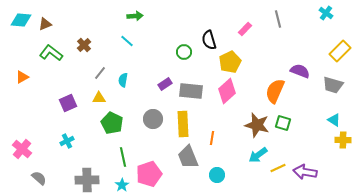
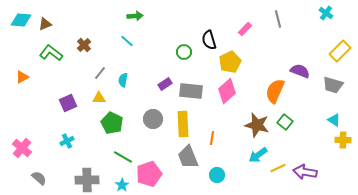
green square at (283, 123): moved 2 px right, 1 px up; rotated 21 degrees clockwise
pink cross at (22, 149): moved 1 px up
green line at (123, 157): rotated 48 degrees counterclockwise
